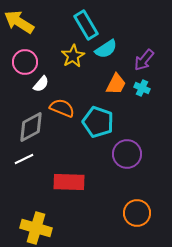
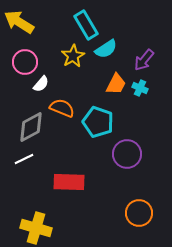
cyan cross: moved 2 px left
orange circle: moved 2 px right
